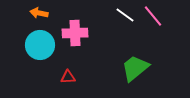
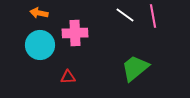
pink line: rotated 30 degrees clockwise
